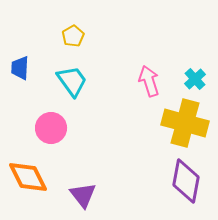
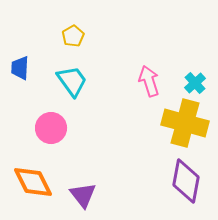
cyan cross: moved 4 px down
orange diamond: moved 5 px right, 5 px down
